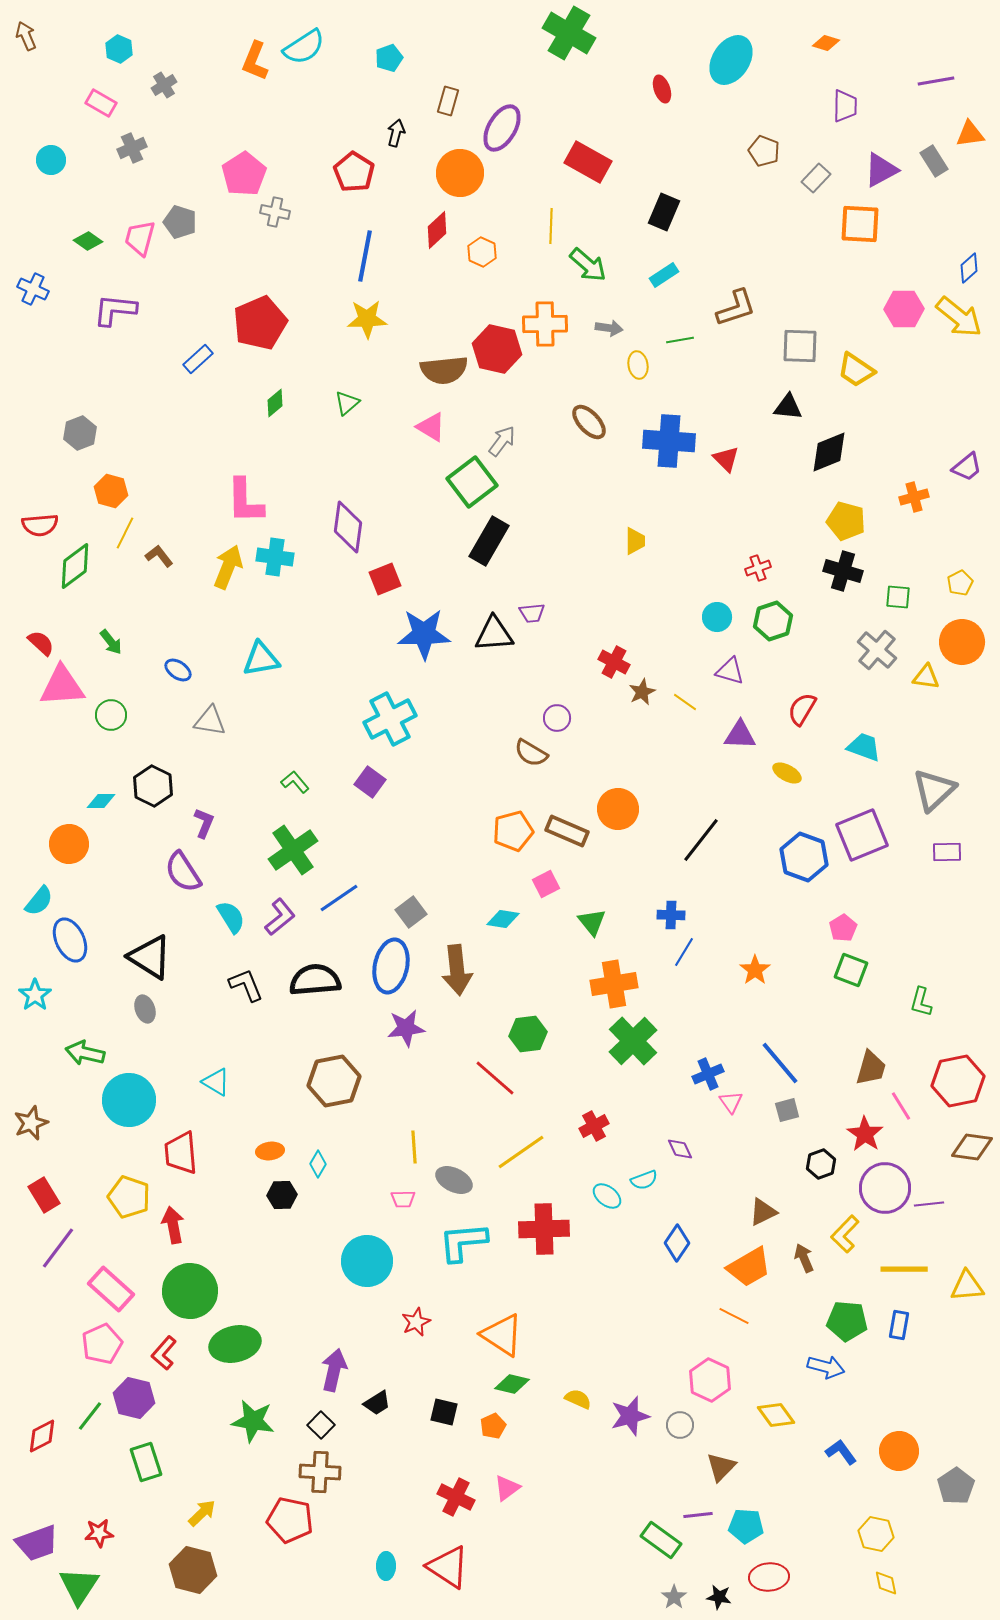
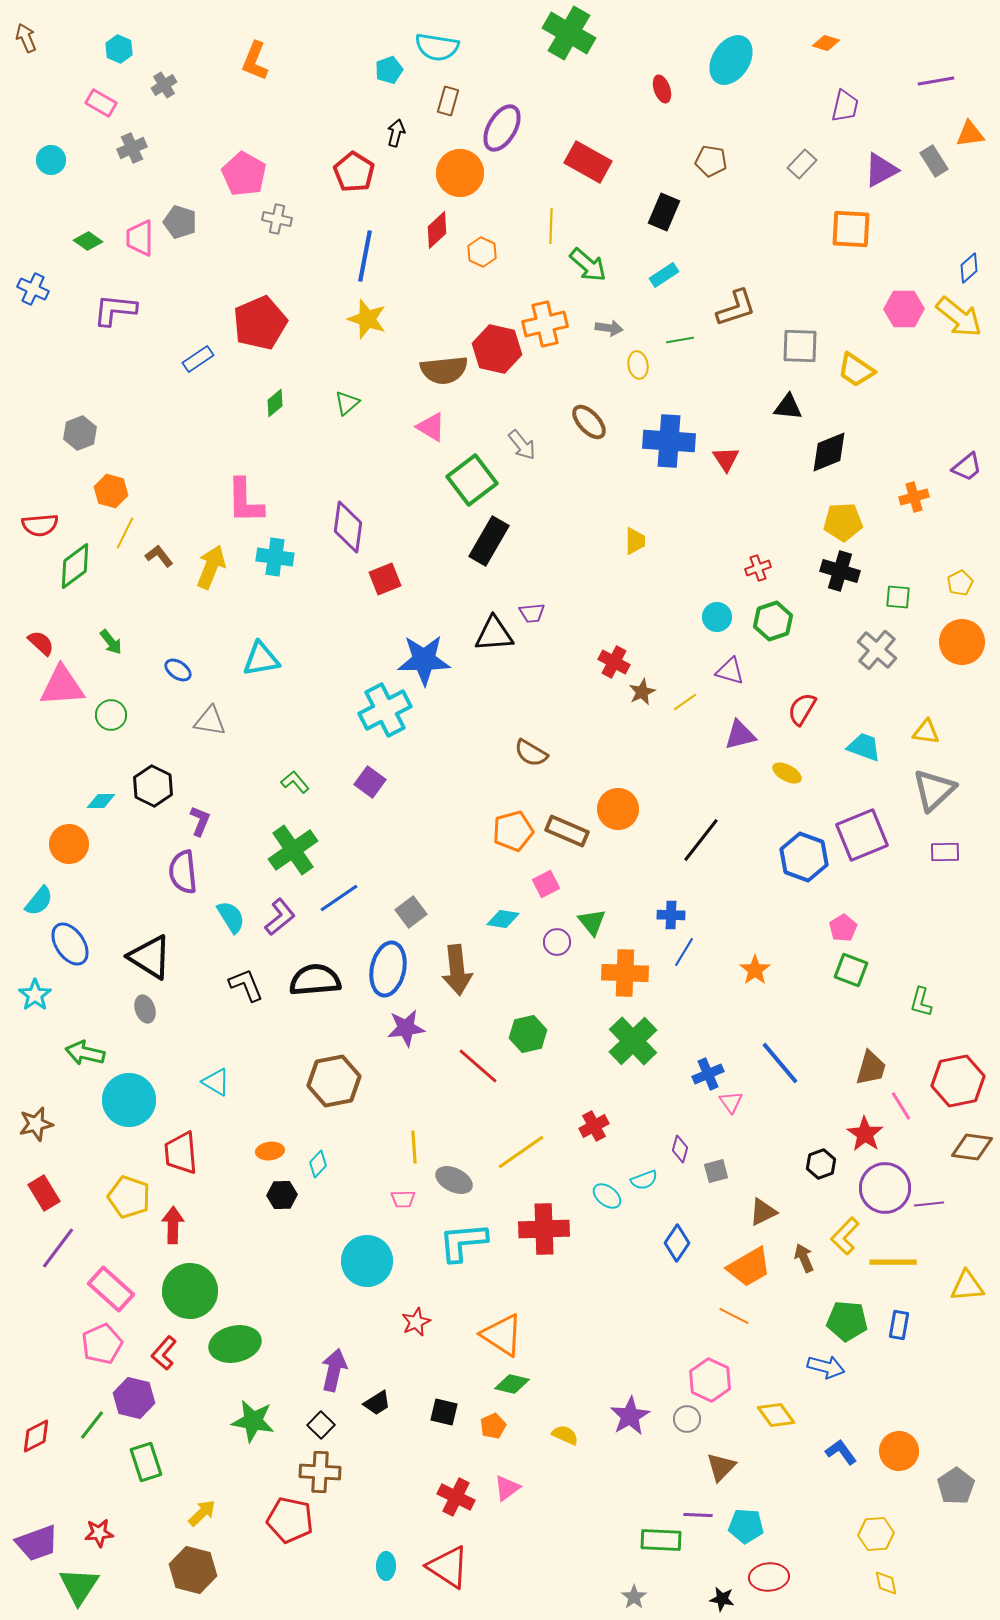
brown arrow at (26, 36): moved 2 px down
cyan semicircle at (304, 47): moved 133 px right; rotated 42 degrees clockwise
cyan pentagon at (389, 58): moved 12 px down
purple trapezoid at (845, 106): rotated 12 degrees clockwise
brown pentagon at (764, 151): moved 53 px left, 10 px down; rotated 12 degrees counterclockwise
pink pentagon at (244, 174): rotated 9 degrees counterclockwise
gray rectangle at (816, 178): moved 14 px left, 14 px up
gray cross at (275, 212): moved 2 px right, 7 px down
orange square at (860, 224): moved 9 px left, 5 px down
pink trapezoid at (140, 238): rotated 15 degrees counterclockwise
yellow star at (367, 319): rotated 21 degrees clockwise
orange cross at (545, 324): rotated 12 degrees counterclockwise
blue rectangle at (198, 359): rotated 8 degrees clockwise
gray arrow at (502, 441): moved 20 px right, 4 px down; rotated 104 degrees clockwise
red triangle at (726, 459): rotated 12 degrees clockwise
green square at (472, 482): moved 2 px up
yellow pentagon at (846, 521): moved 3 px left, 1 px down; rotated 18 degrees counterclockwise
yellow arrow at (228, 567): moved 17 px left
black cross at (843, 571): moved 3 px left
blue star at (424, 634): moved 26 px down
yellow triangle at (926, 677): moved 55 px down
yellow line at (685, 702): rotated 70 degrees counterclockwise
purple circle at (557, 718): moved 224 px down
cyan cross at (390, 719): moved 5 px left, 9 px up
purple triangle at (740, 735): rotated 16 degrees counterclockwise
purple L-shape at (204, 823): moved 4 px left, 2 px up
purple rectangle at (947, 852): moved 2 px left
purple semicircle at (183, 872): rotated 27 degrees clockwise
blue ellipse at (70, 940): moved 4 px down; rotated 9 degrees counterclockwise
blue ellipse at (391, 966): moved 3 px left, 3 px down
orange cross at (614, 984): moved 11 px right, 11 px up; rotated 12 degrees clockwise
green hexagon at (528, 1034): rotated 6 degrees counterclockwise
red line at (495, 1078): moved 17 px left, 12 px up
gray square at (787, 1110): moved 71 px left, 61 px down
brown star at (31, 1123): moved 5 px right, 1 px down; rotated 8 degrees clockwise
purple diamond at (680, 1149): rotated 40 degrees clockwise
cyan diamond at (318, 1164): rotated 12 degrees clockwise
red rectangle at (44, 1195): moved 2 px up
red arrow at (173, 1225): rotated 12 degrees clockwise
yellow L-shape at (845, 1234): moved 2 px down
yellow line at (904, 1269): moved 11 px left, 7 px up
yellow semicircle at (578, 1399): moved 13 px left, 36 px down
green line at (90, 1416): moved 2 px right, 9 px down
purple star at (630, 1416): rotated 15 degrees counterclockwise
gray circle at (680, 1425): moved 7 px right, 6 px up
red diamond at (42, 1436): moved 6 px left
purple line at (698, 1515): rotated 8 degrees clockwise
yellow hexagon at (876, 1534): rotated 16 degrees counterclockwise
green rectangle at (661, 1540): rotated 33 degrees counterclockwise
gray star at (674, 1597): moved 40 px left
black star at (719, 1597): moved 3 px right, 2 px down
